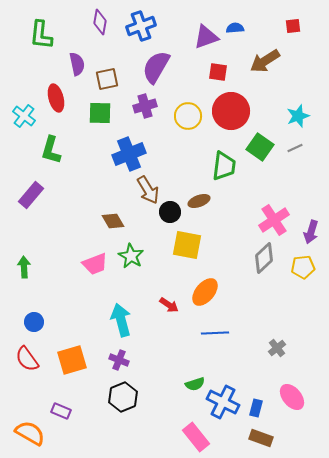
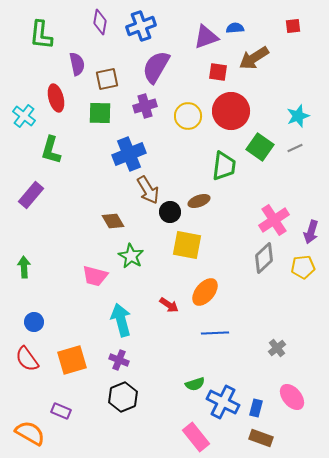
brown arrow at (265, 61): moved 11 px left, 3 px up
pink trapezoid at (95, 264): moved 12 px down; rotated 36 degrees clockwise
